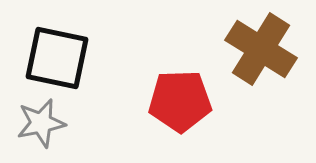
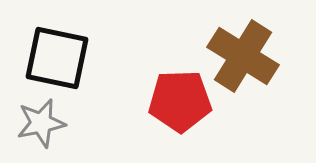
brown cross: moved 18 px left, 7 px down
